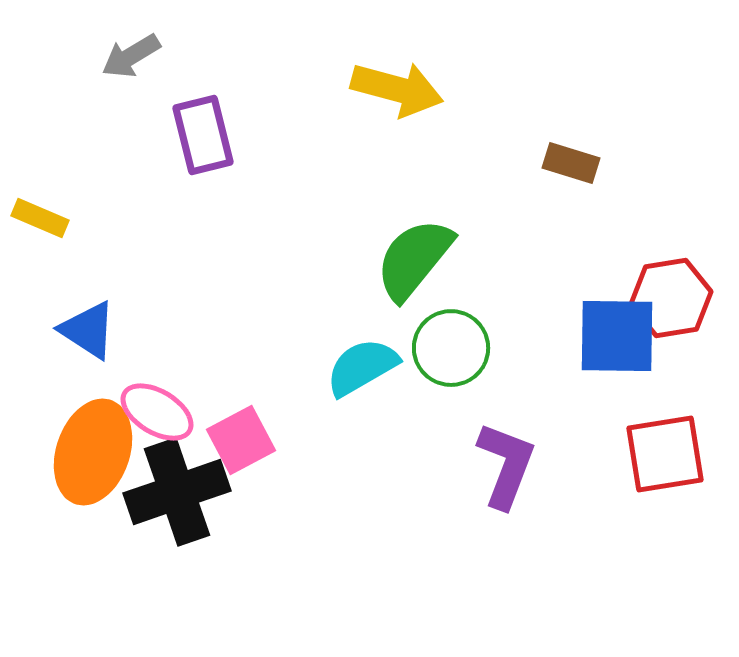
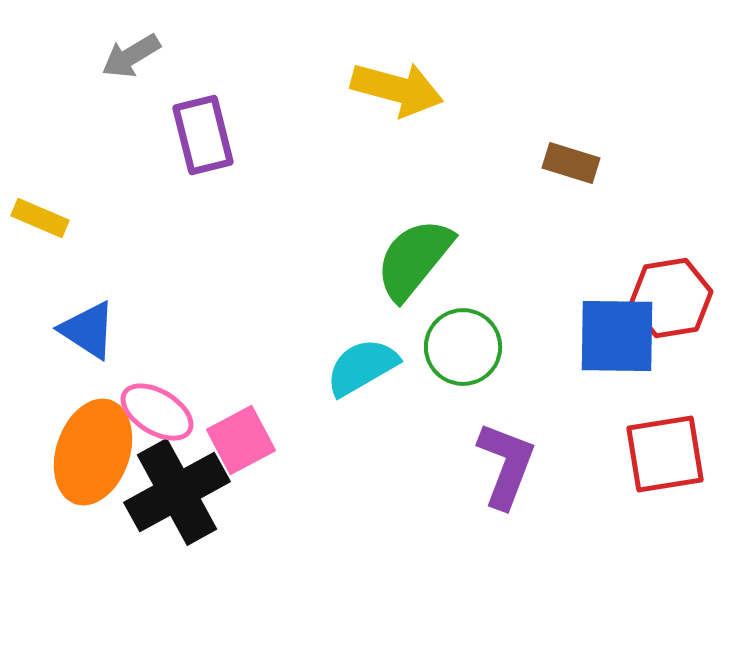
green circle: moved 12 px right, 1 px up
black cross: rotated 10 degrees counterclockwise
